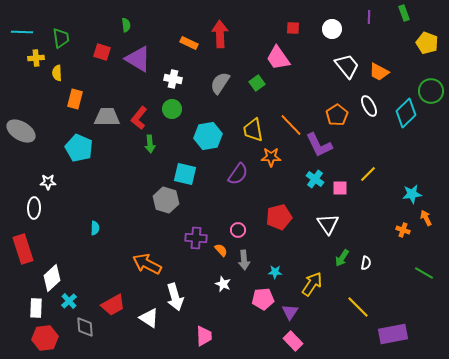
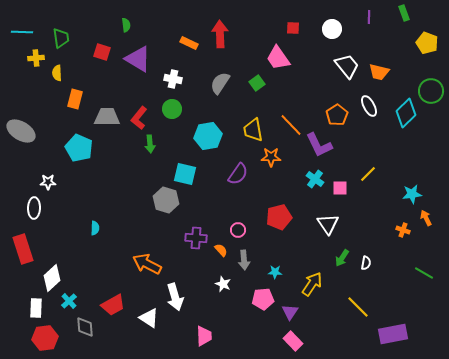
orange trapezoid at (379, 72): rotated 15 degrees counterclockwise
